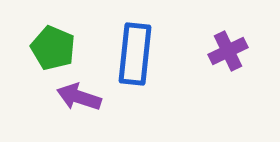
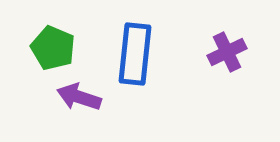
purple cross: moved 1 px left, 1 px down
